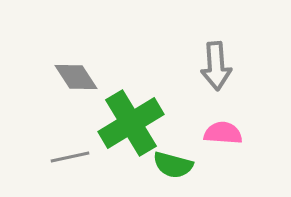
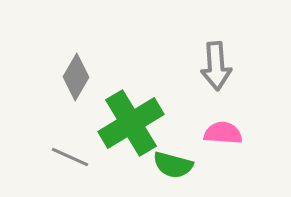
gray diamond: rotated 63 degrees clockwise
gray line: rotated 36 degrees clockwise
